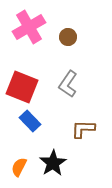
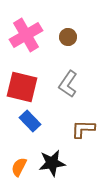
pink cross: moved 3 px left, 8 px down
red square: rotated 8 degrees counterclockwise
black star: moved 1 px left; rotated 24 degrees clockwise
